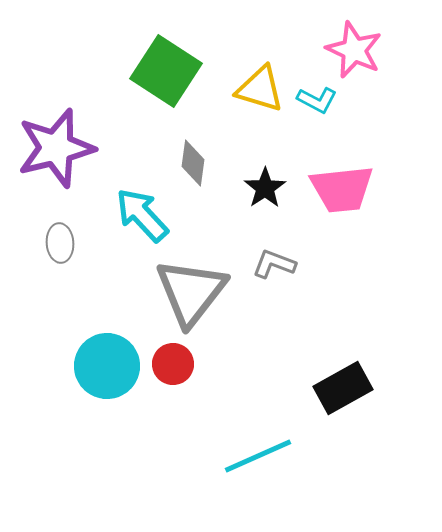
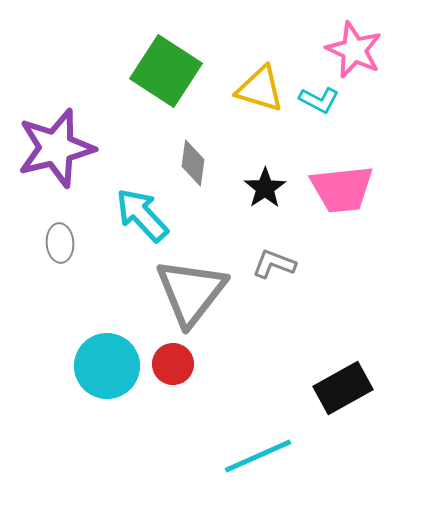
cyan L-shape: moved 2 px right
